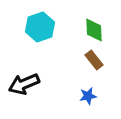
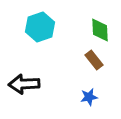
green diamond: moved 6 px right
black arrow: rotated 20 degrees clockwise
blue star: moved 1 px right, 1 px down
